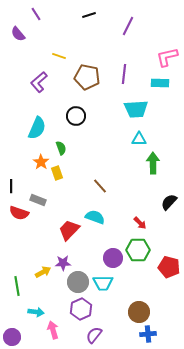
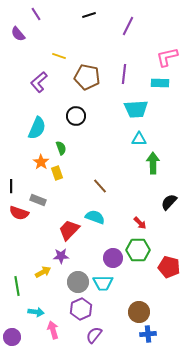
purple star at (63, 263): moved 2 px left, 7 px up
